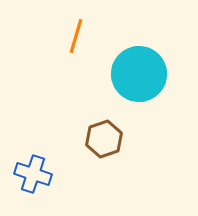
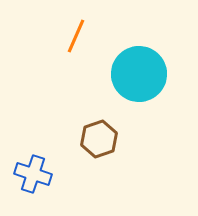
orange line: rotated 8 degrees clockwise
brown hexagon: moved 5 px left
